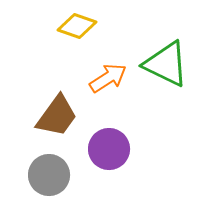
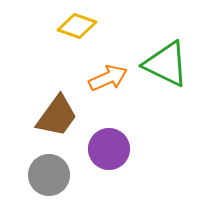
orange arrow: rotated 9 degrees clockwise
